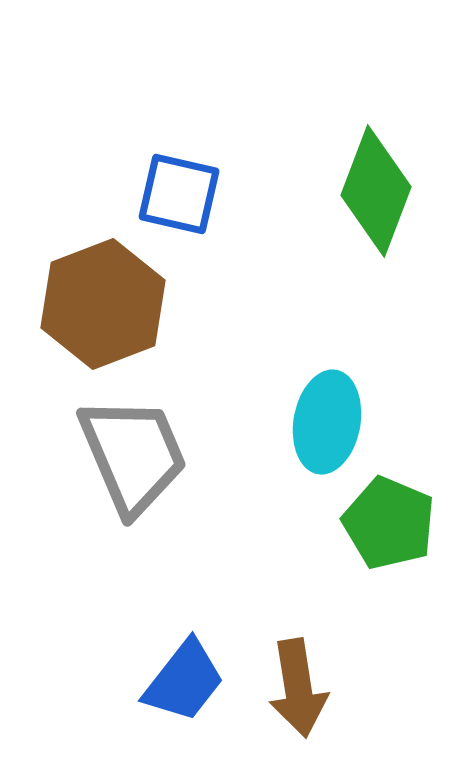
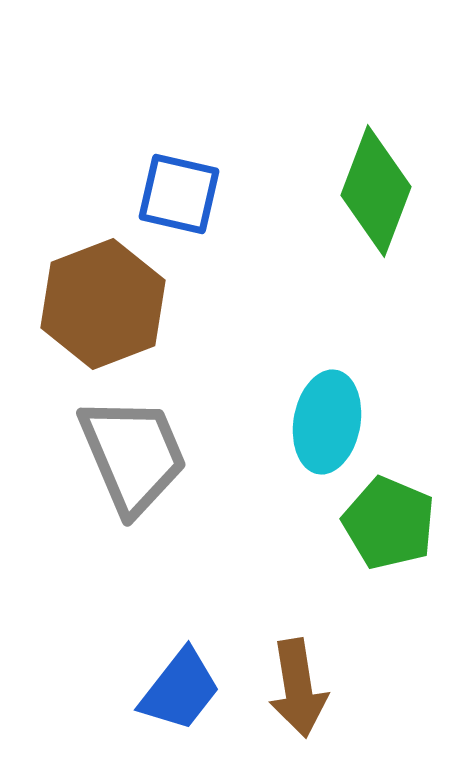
blue trapezoid: moved 4 px left, 9 px down
